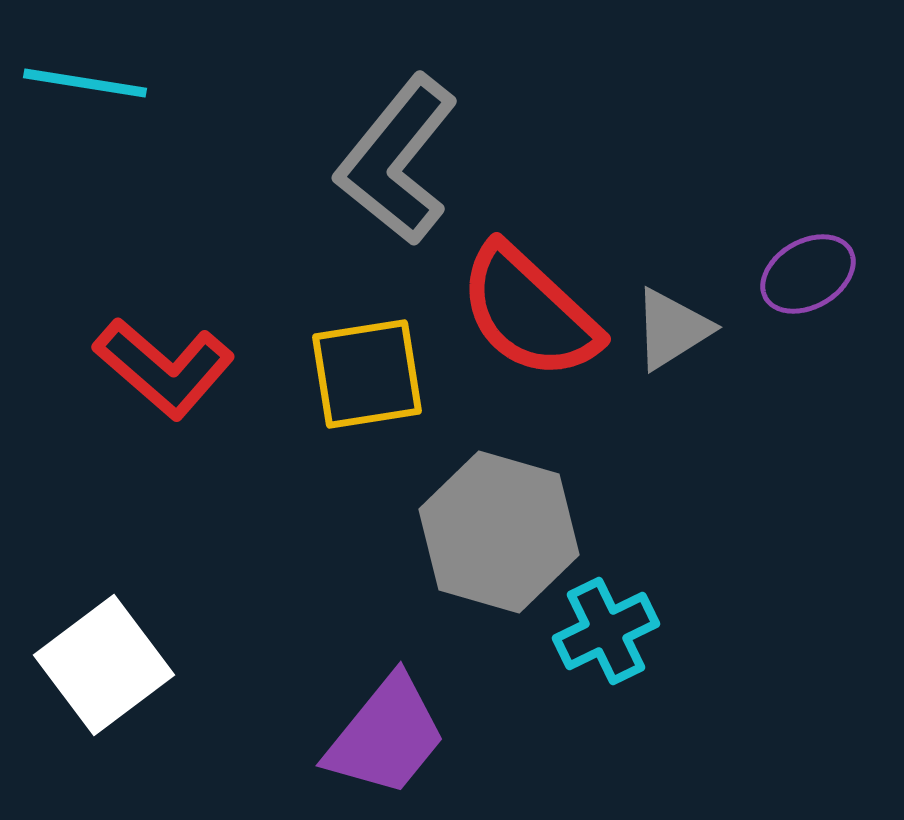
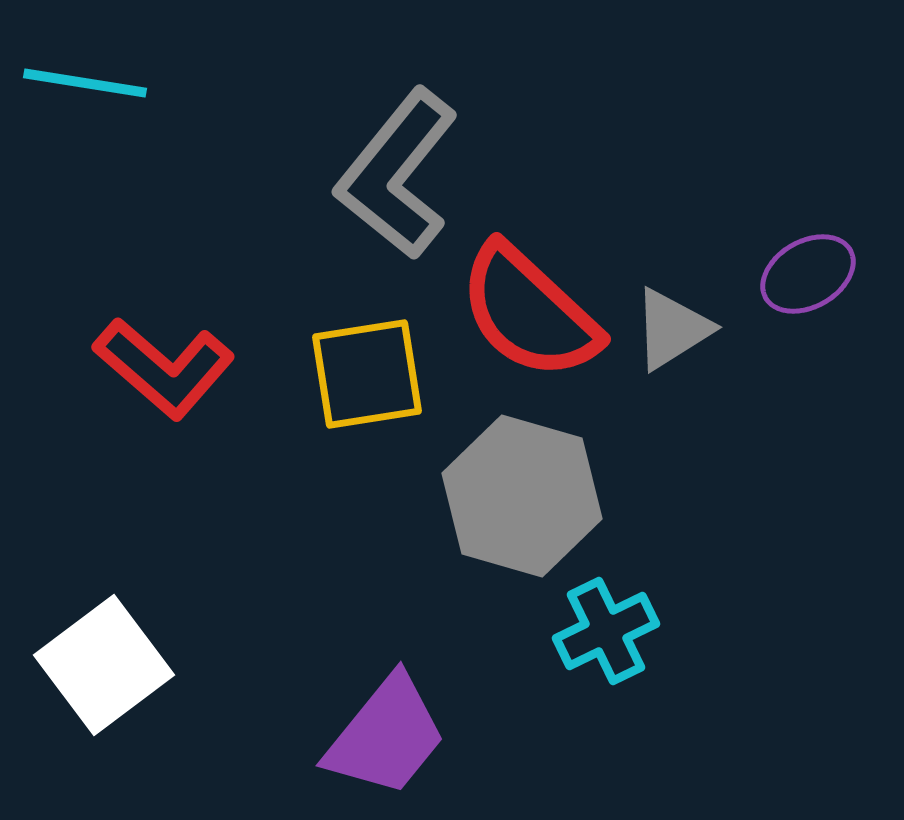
gray L-shape: moved 14 px down
gray hexagon: moved 23 px right, 36 px up
